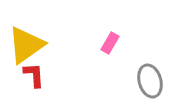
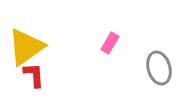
yellow triangle: moved 2 px down
gray ellipse: moved 9 px right, 13 px up
